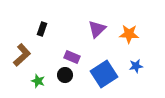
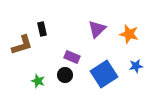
black rectangle: rotated 32 degrees counterclockwise
orange star: rotated 12 degrees clockwise
brown L-shape: moved 10 px up; rotated 25 degrees clockwise
